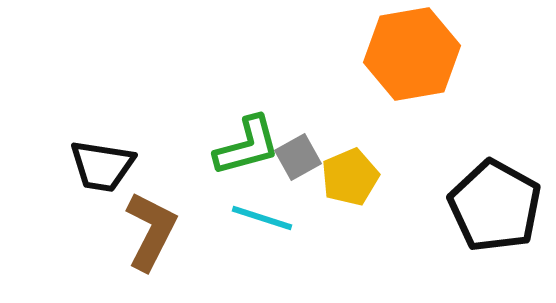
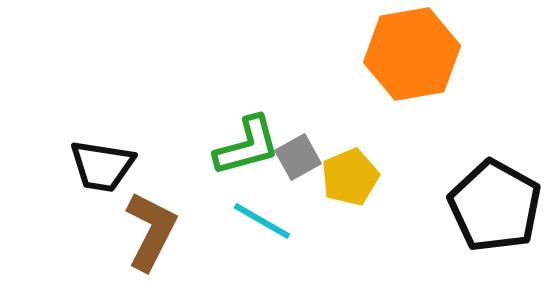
cyan line: moved 3 px down; rotated 12 degrees clockwise
